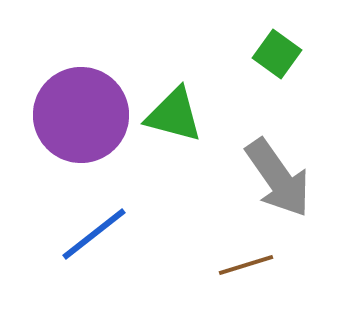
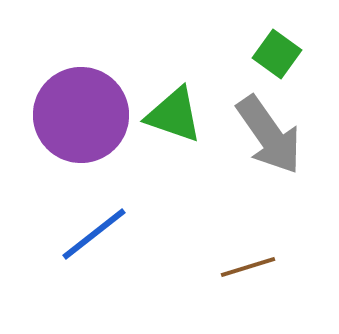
green triangle: rotated 4 degrees clockwise
gray arrow: moved 9 px left, 43 px up
brown line: moved 2 px right, 2 px down
